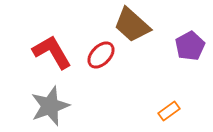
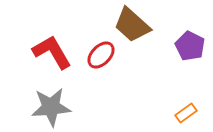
purple pentagon: rotated 16 degrees counterclockwise
gray star: moved 1 px right, 1 px down; rotated 15 degrees clockwise
orange rectangle: moved 17 px right, 2 px down
